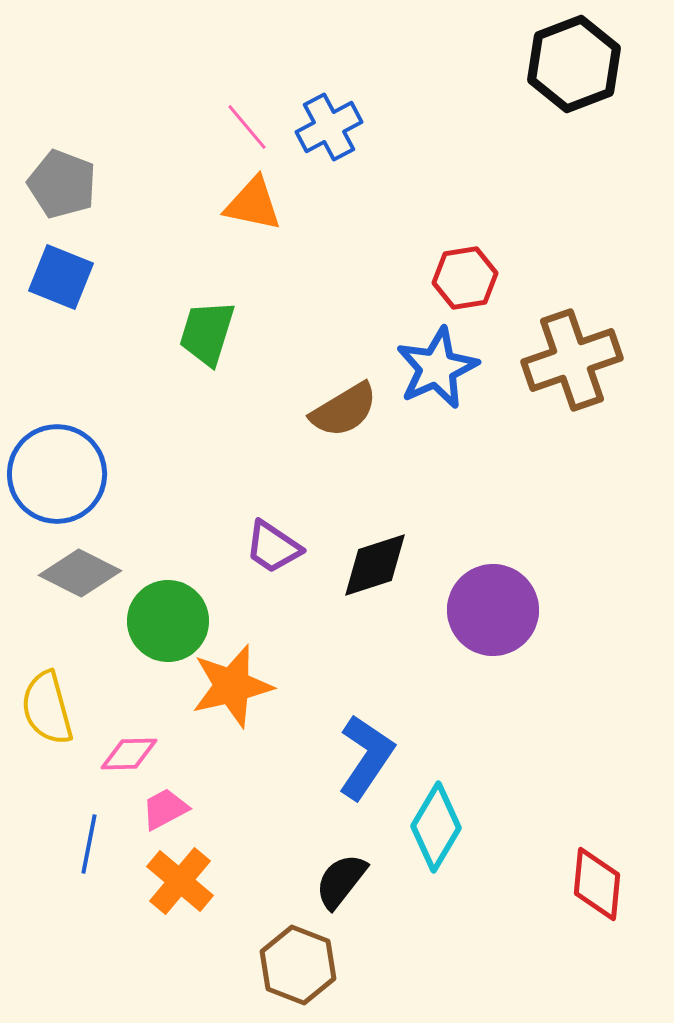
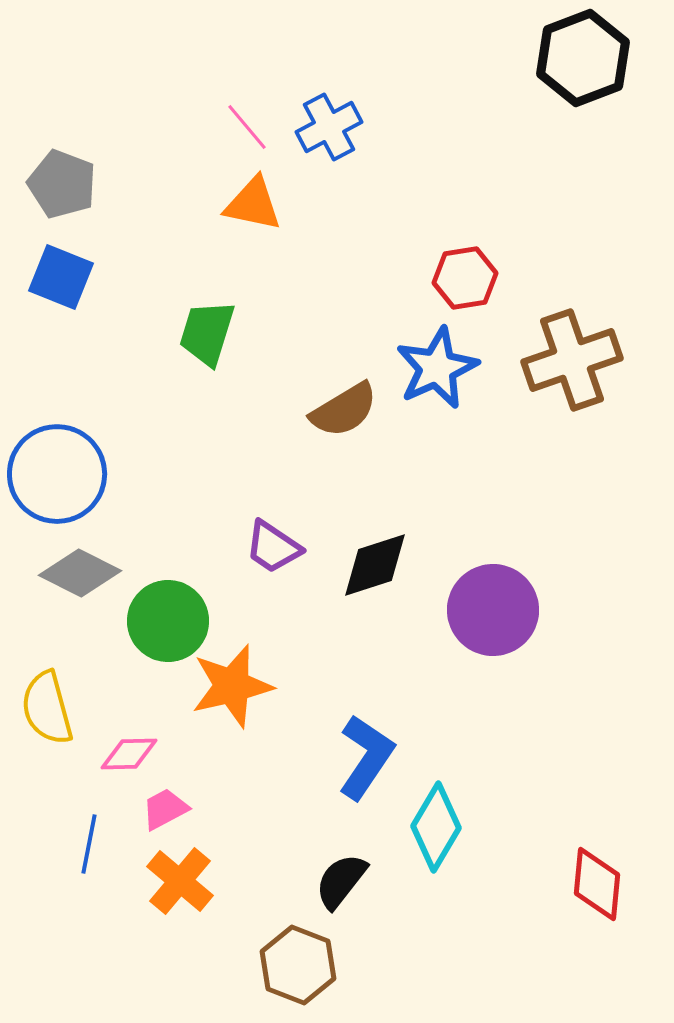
black hexagon: moved 9 px right, 6 px up
